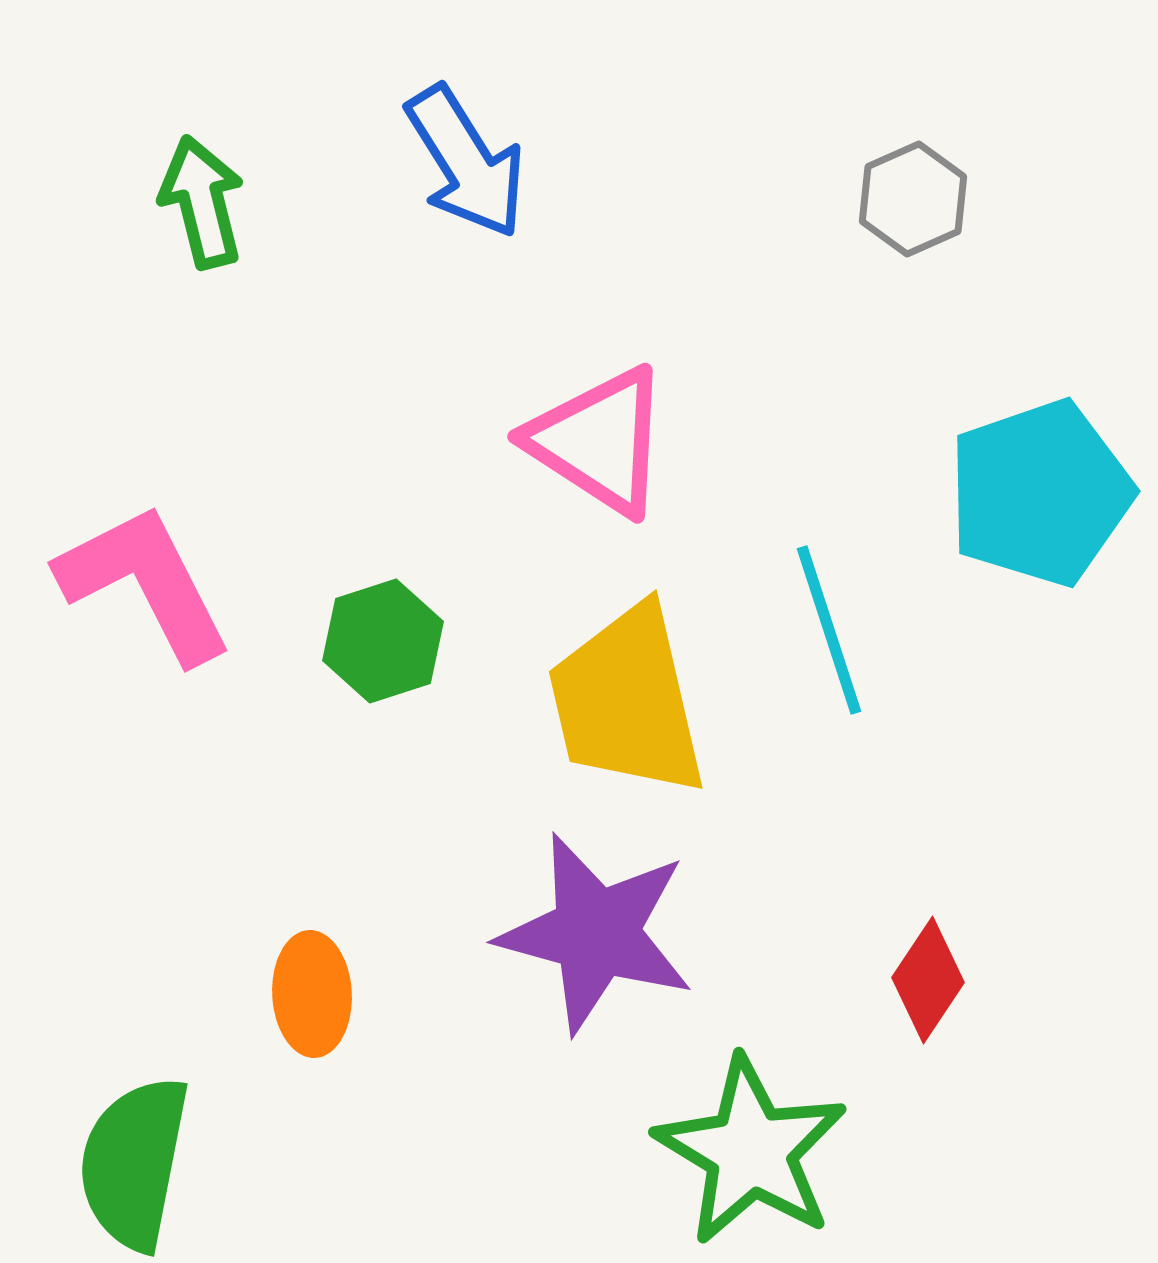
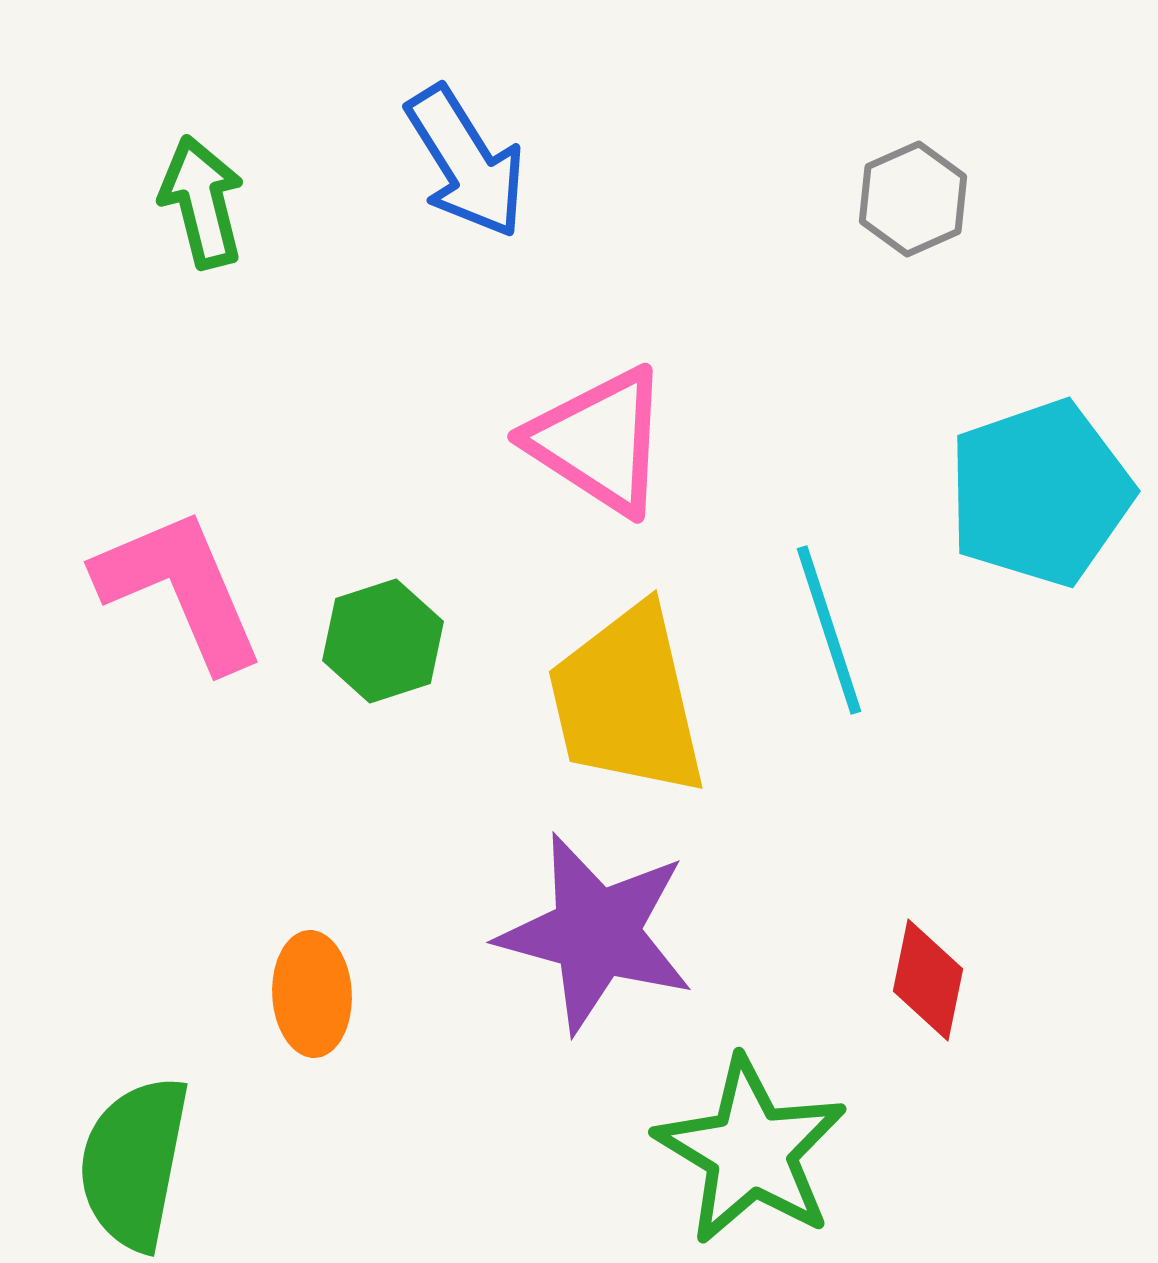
pink L-shape: moved 35 px right, 6 px down; rotated 4 degrees clockwise
red diamond: rotated 22 degrees counterclockwise
